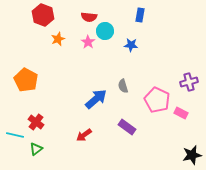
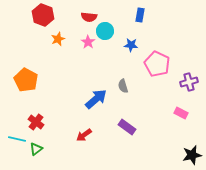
pink pentagon: moved 36 px up
cyan line: moved 2 px right, 4 px down
